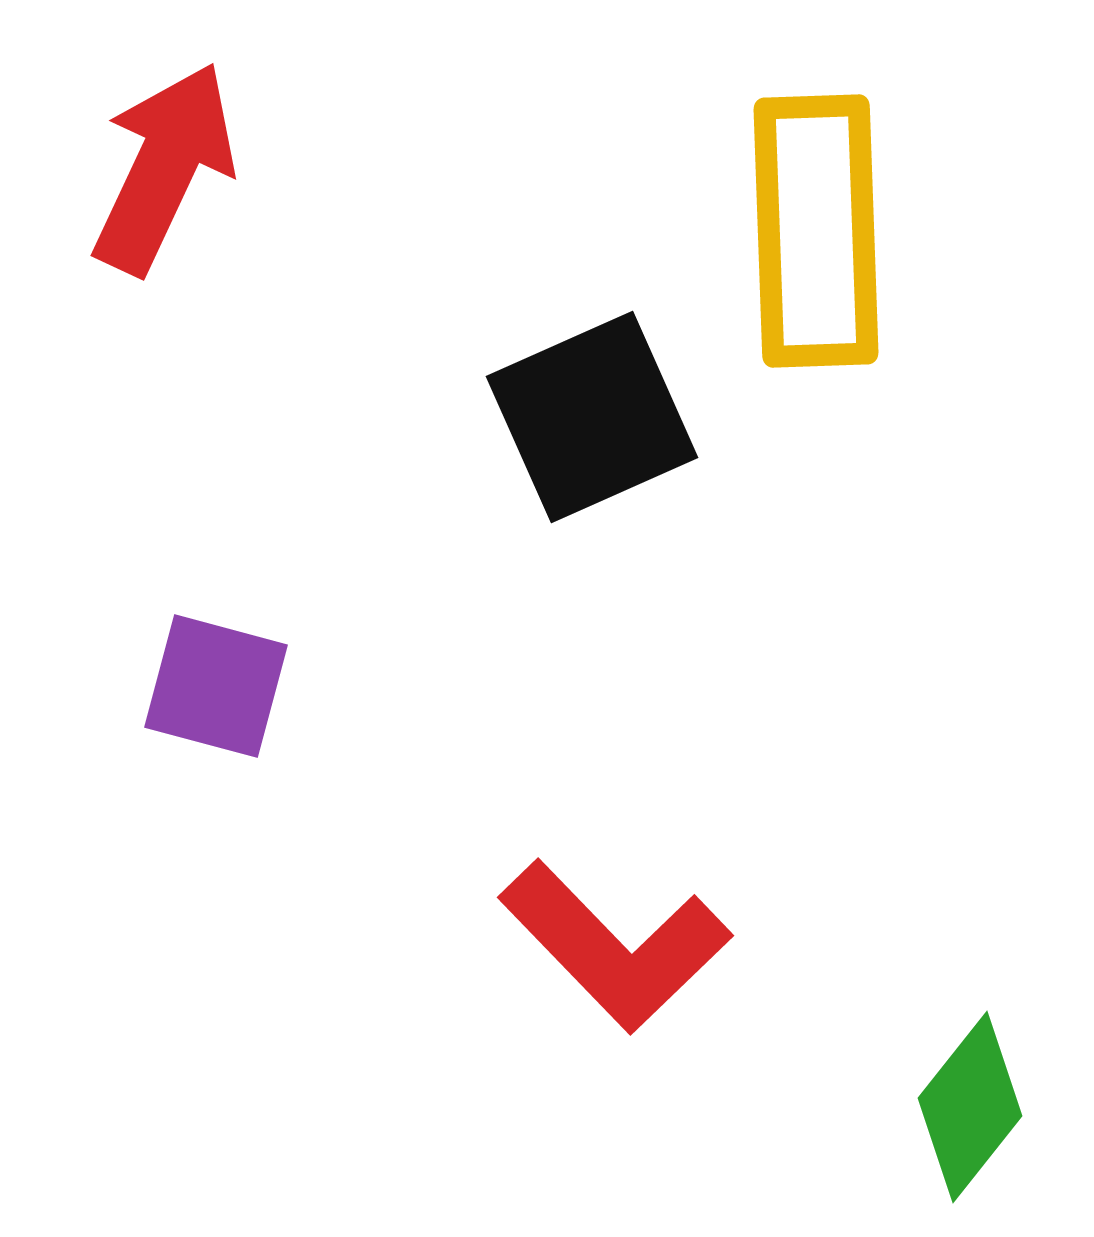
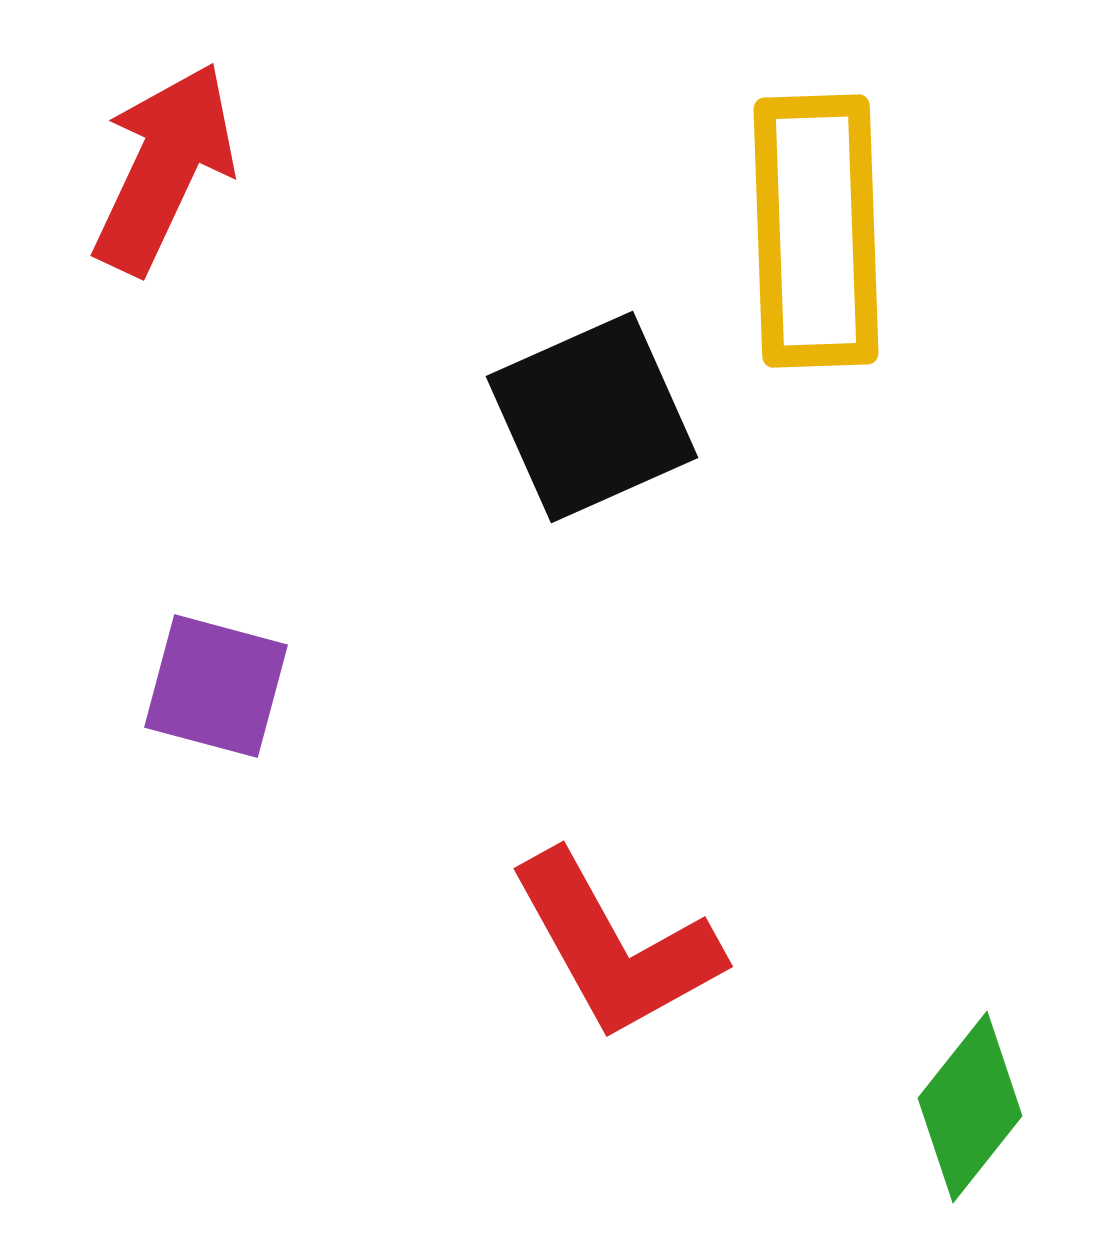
red L-shape: rotated 15 degrees clockwise
